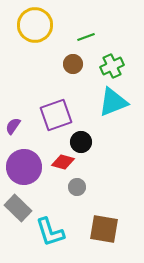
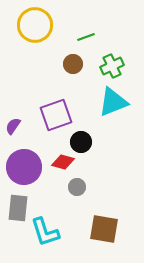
gray rectangle: rotated 52 degrees clockwise
cyan L-shape: moved 5 px left
